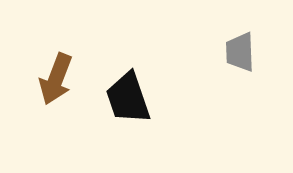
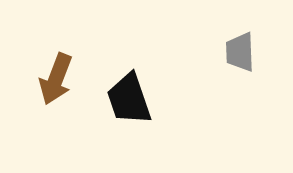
black trapezoid: moved 1 px right, 1 px down
